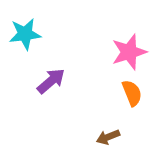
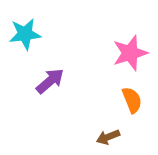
pink star: moved 1 px right, 1 px down
purple arrow: moved 1 px left
orange semicircle: moved 7 px down
